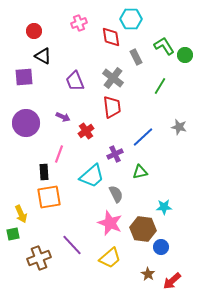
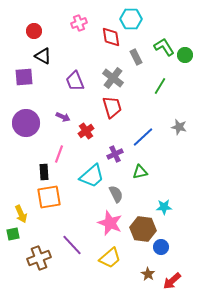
green L-shape: moved 1 px down
red trapezoid: rotated 10 degrees counterclockwise
